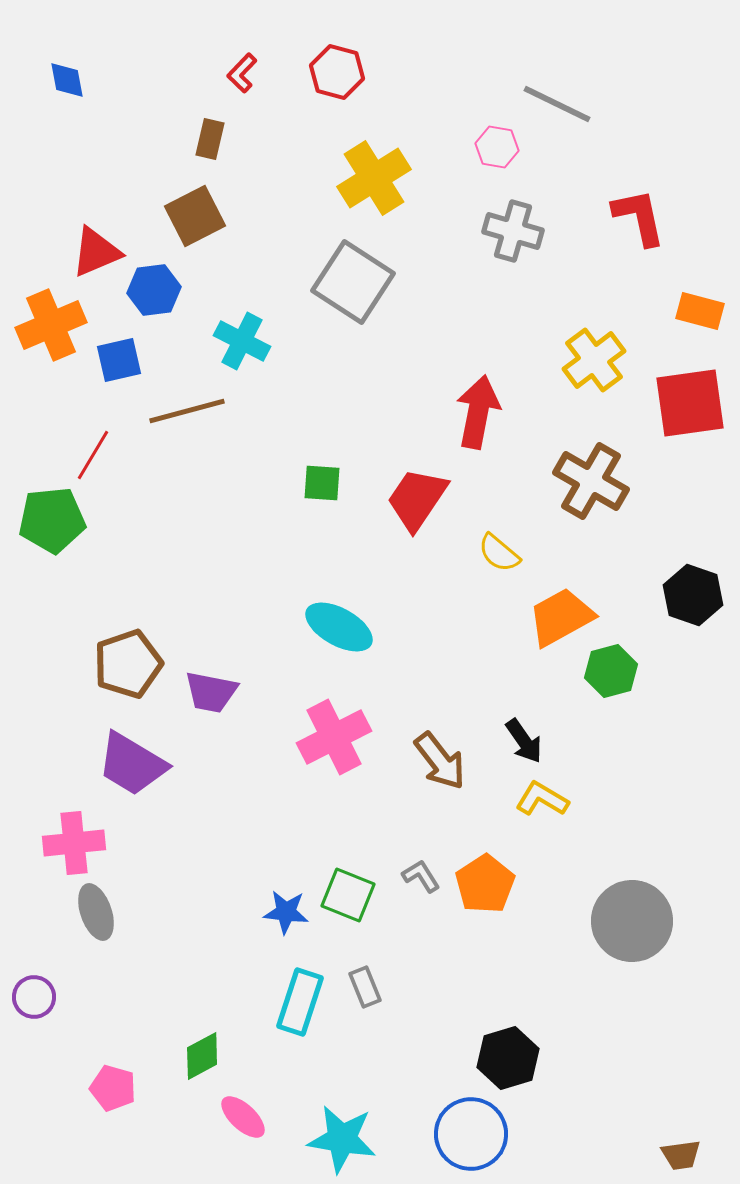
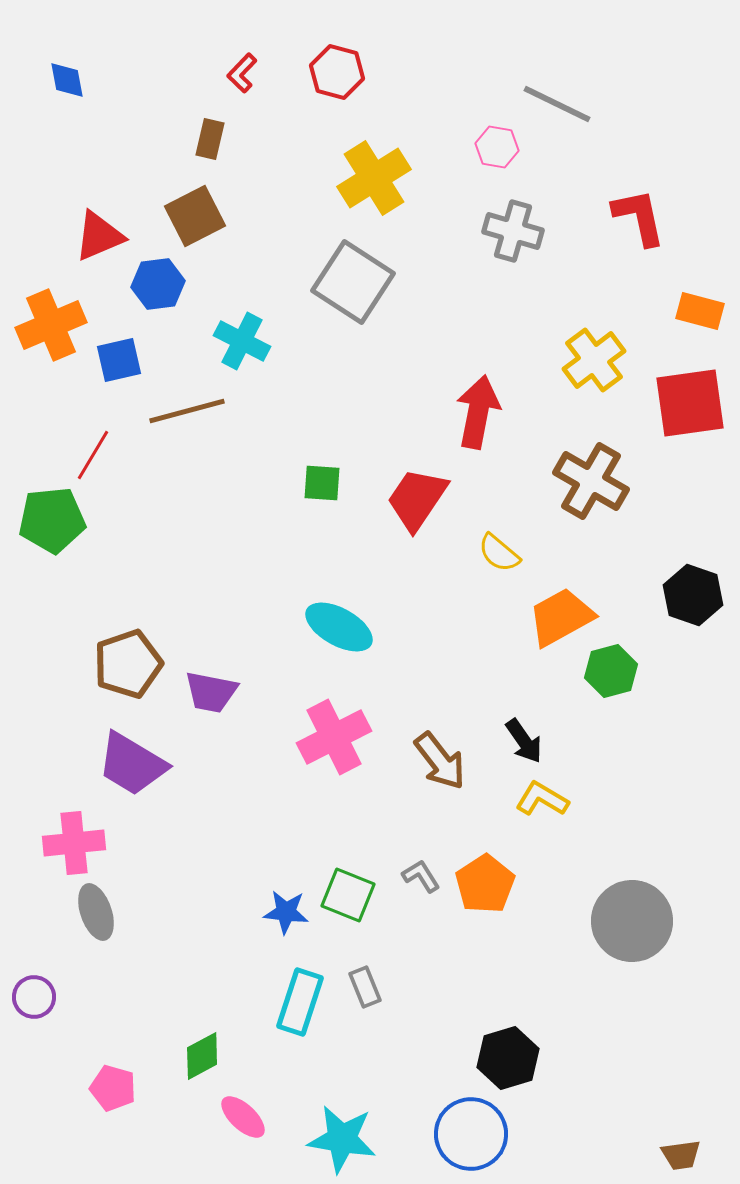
red triangle at (96, 252): moved 3 px right, 16 px up
blue hexagon at (154, 290): moved 4 px right, 6 px up
